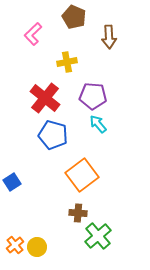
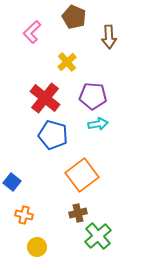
pink L-shape: moved 1 px left, 2 px up
yellow cross: rotated 30 degrees counterclockwise
cyan arrow: rotated 120 degrees clockwise
blue square: rotated 18 degrees counterclockwise
brown cross: rotated 18 degrees counterclockwise
orange cross: moved 9 px right, 30 px up; rotated 36 degrees counterclockwise
